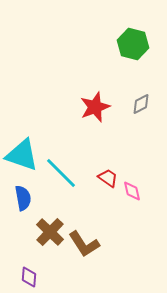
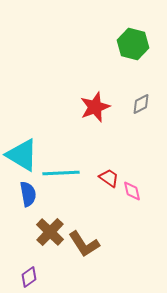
cyan triangle: rotated 12 degrees clockwise
cyan line: rotated 48 degrees counterclockwise
red trapezoid: moved 1 px right
blue semicircle: moved 5 px right, 4 px up
purple diamond: rotated 50 degrees clockwise
